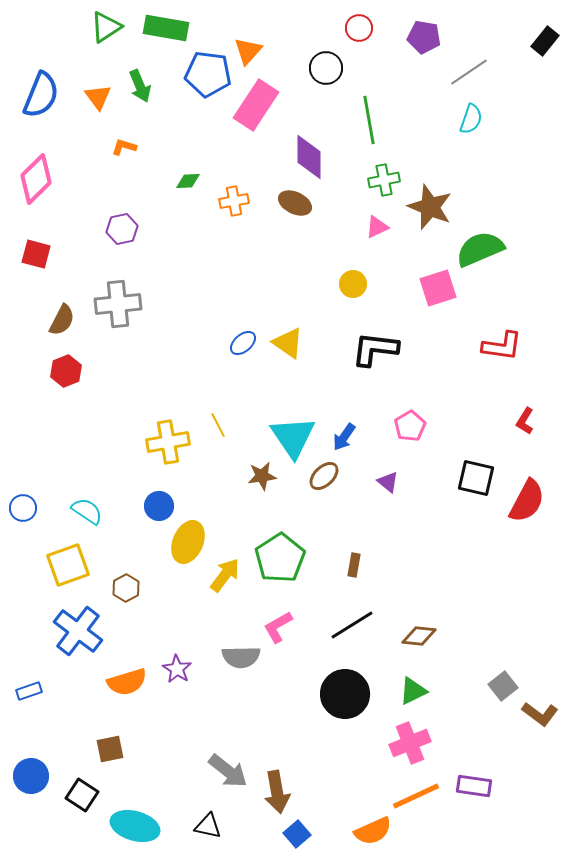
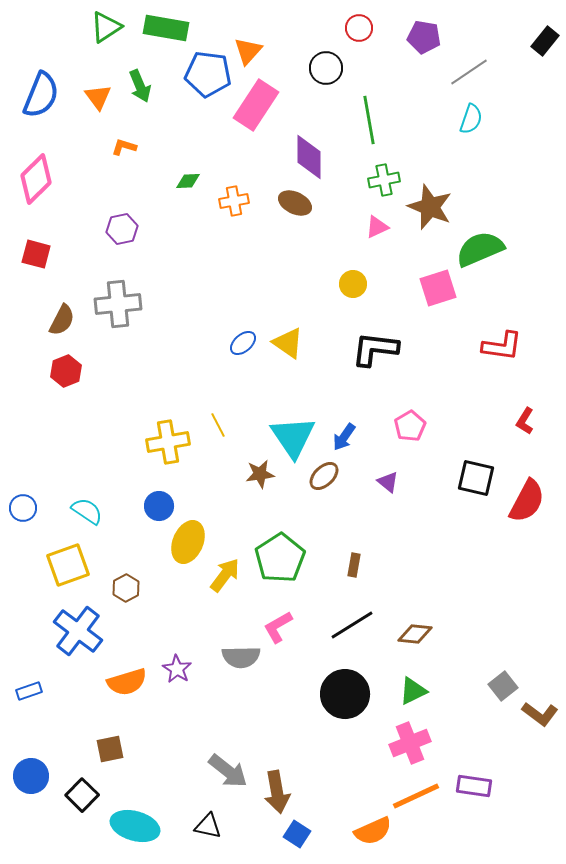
brown star at (262, 476): moved 2 px left, 2 px up
brown diamond at (419, 636): moved 4 px left, 2 px up
black square at (82, 795): rotated 12 degrees clockwise
blue square at (297, 834): rotated 16 degrees counterclockwise
